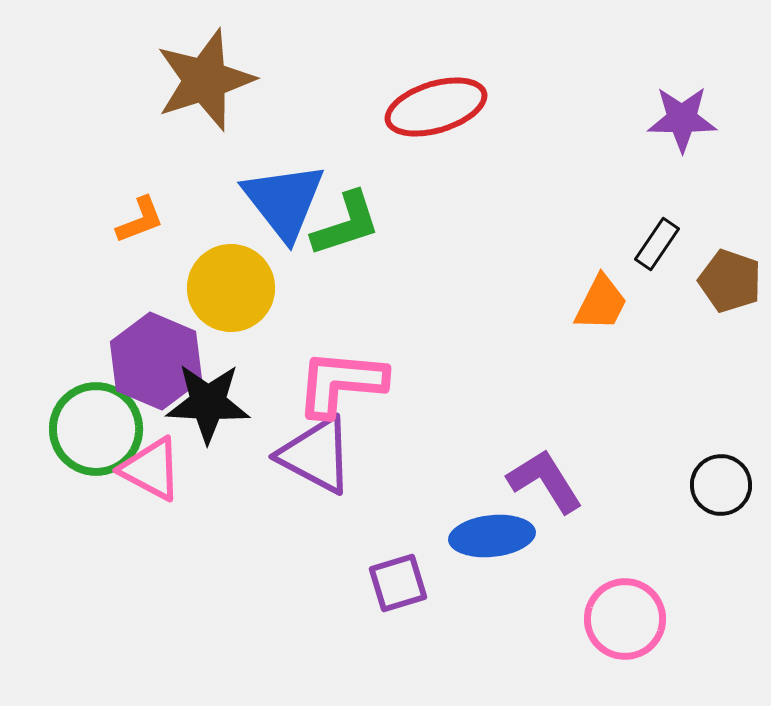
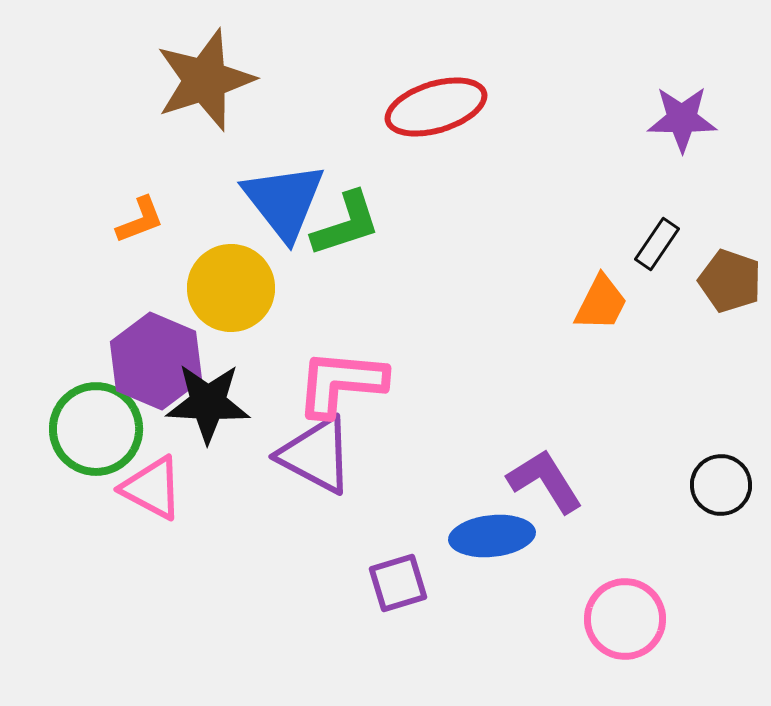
pink triangle: moved 1 px right, 19 px down
